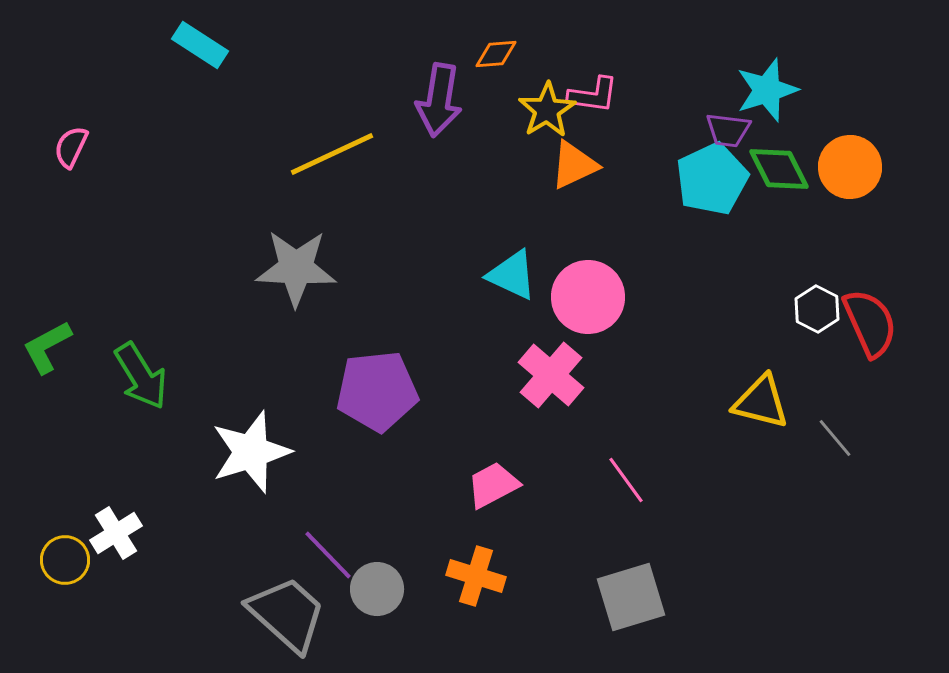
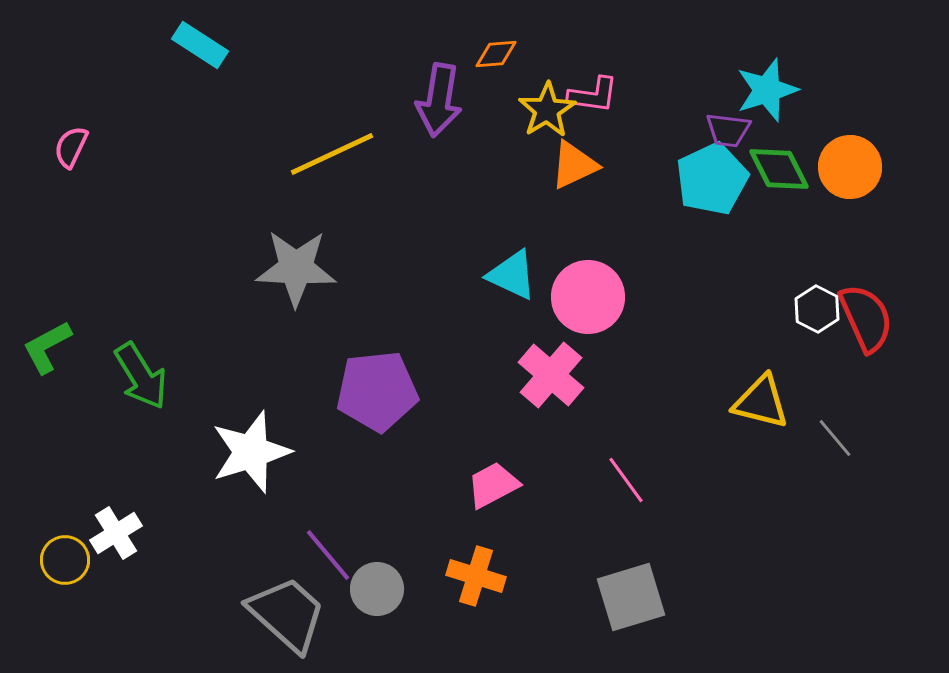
red semicircle: moved 4 px left, 5 px up
purple line: rotated 4 degrees clockwise
